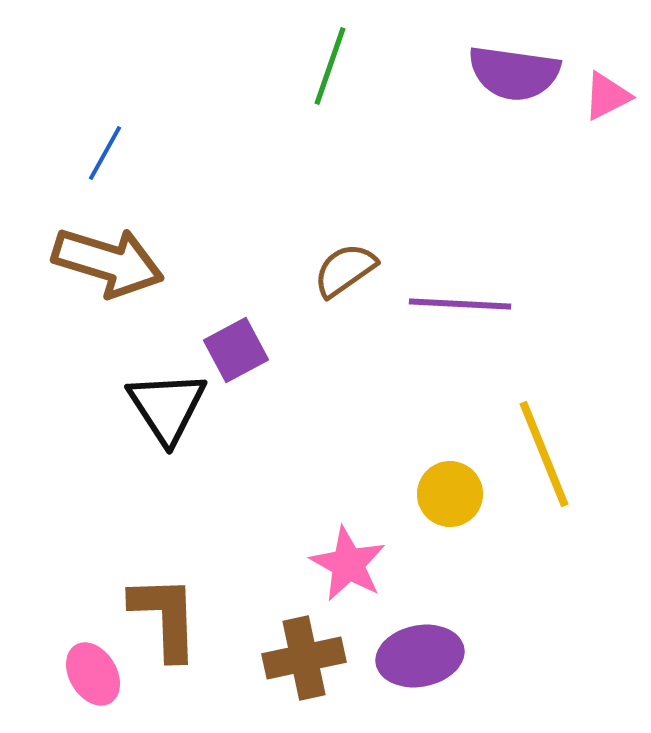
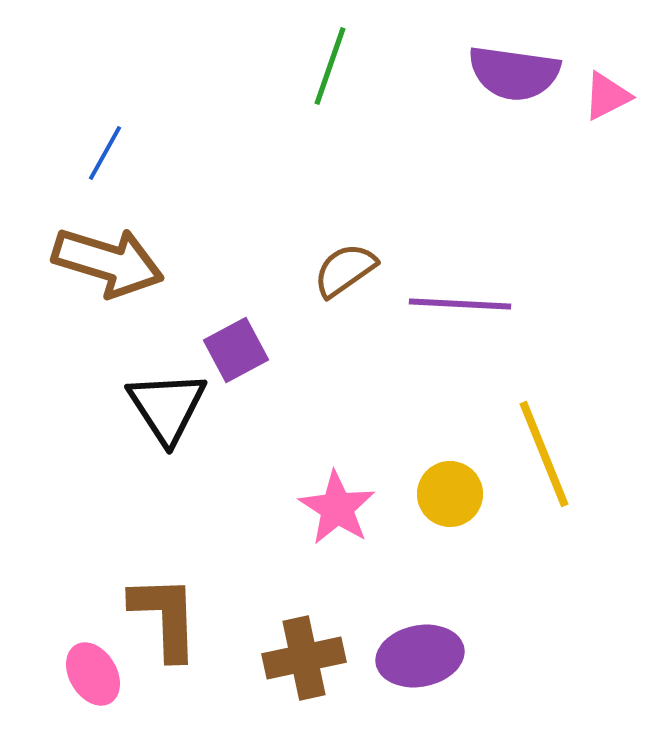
pink star: moved 11 px left, 56 px up; rotated 4 degrees clockwise
